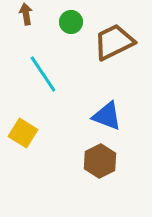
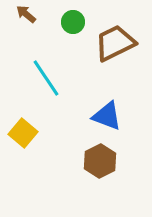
brown arrow: rotated 40 degrees counterclockwise
green circle: moved 2 px right
brown trapezoid: moved 1 px right, 1 px down
cyan line: moved 3 px right, 4 px down
yellow square: rotated 8 degrees clockwise
